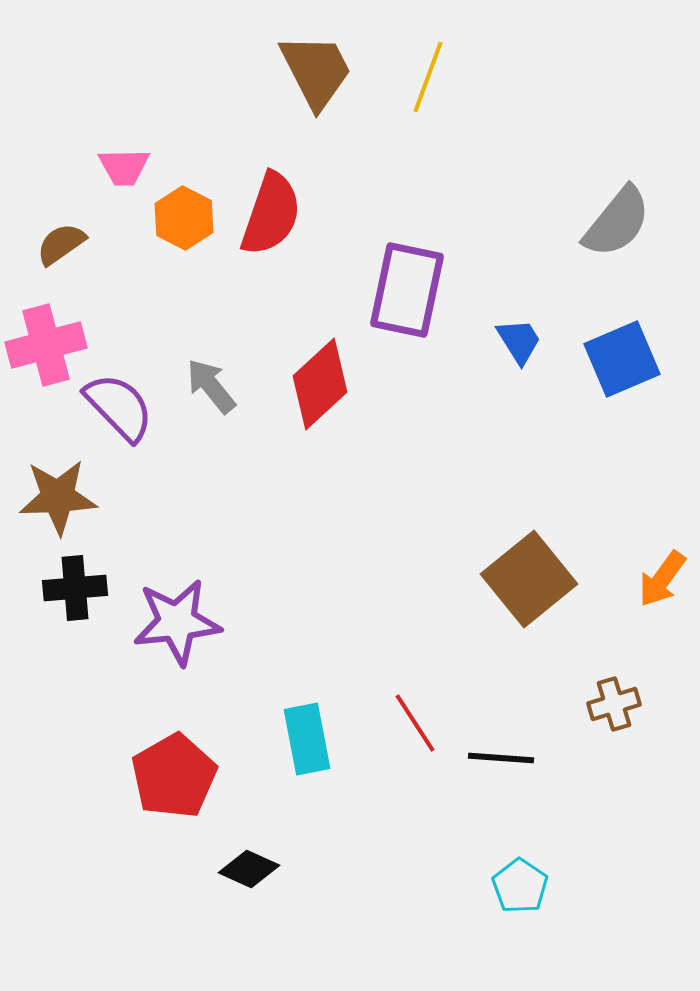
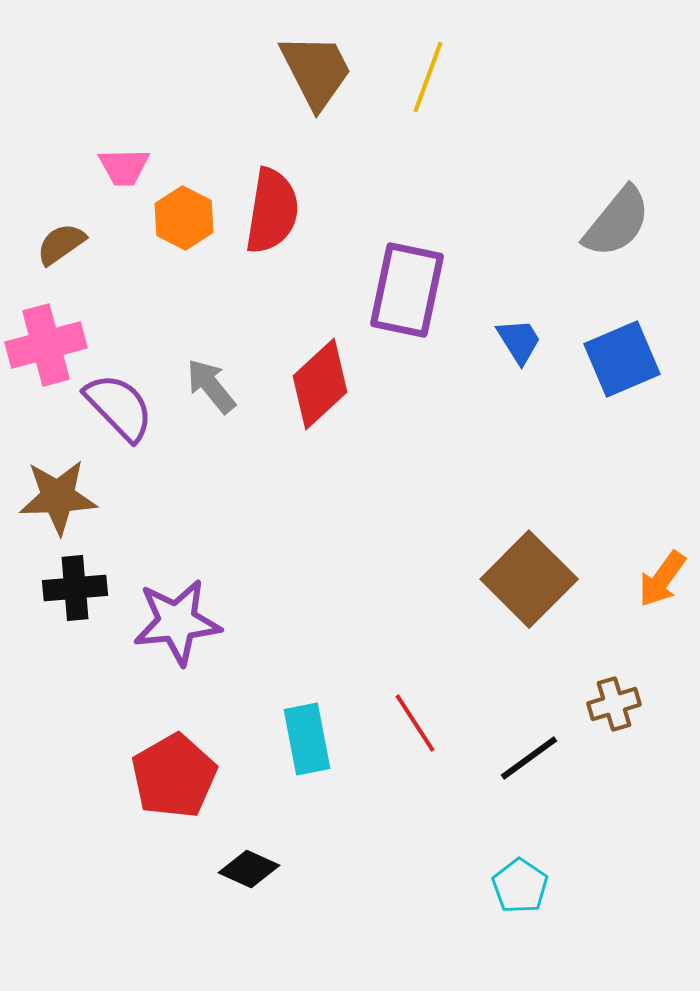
red semicircle: moved 1 px right, 3 px up; rotated 10 degrees counterclockwise
brown square: rotated 6 degrees counterclockwise
black line: moved 28 px right; rotated 40 degrees counterclockwise
